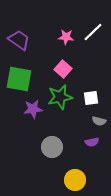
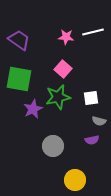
white line: rotated 30 degrees clockwise
green star: moved 2 px left
purple star: rotated 18 degrees counterclockwise
purple semicircle: moved 2 px up
gray circle: moved 1 px right, 1 px up
